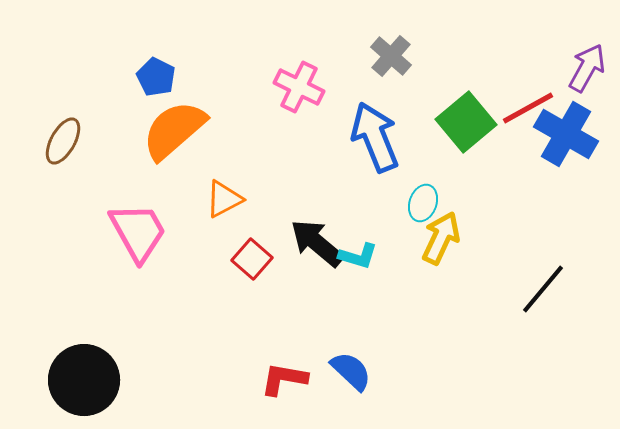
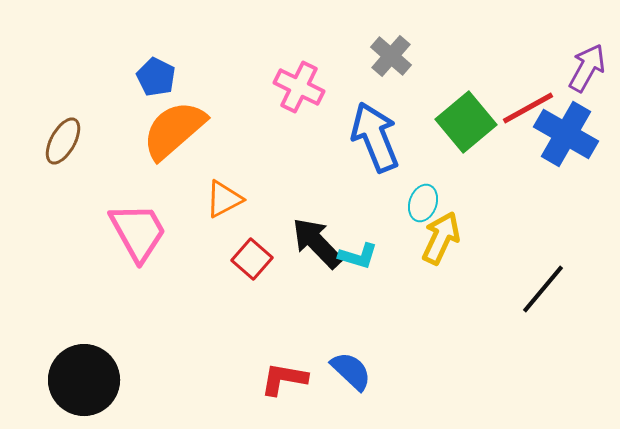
black arrow: rotated 6 degrees clockwise
